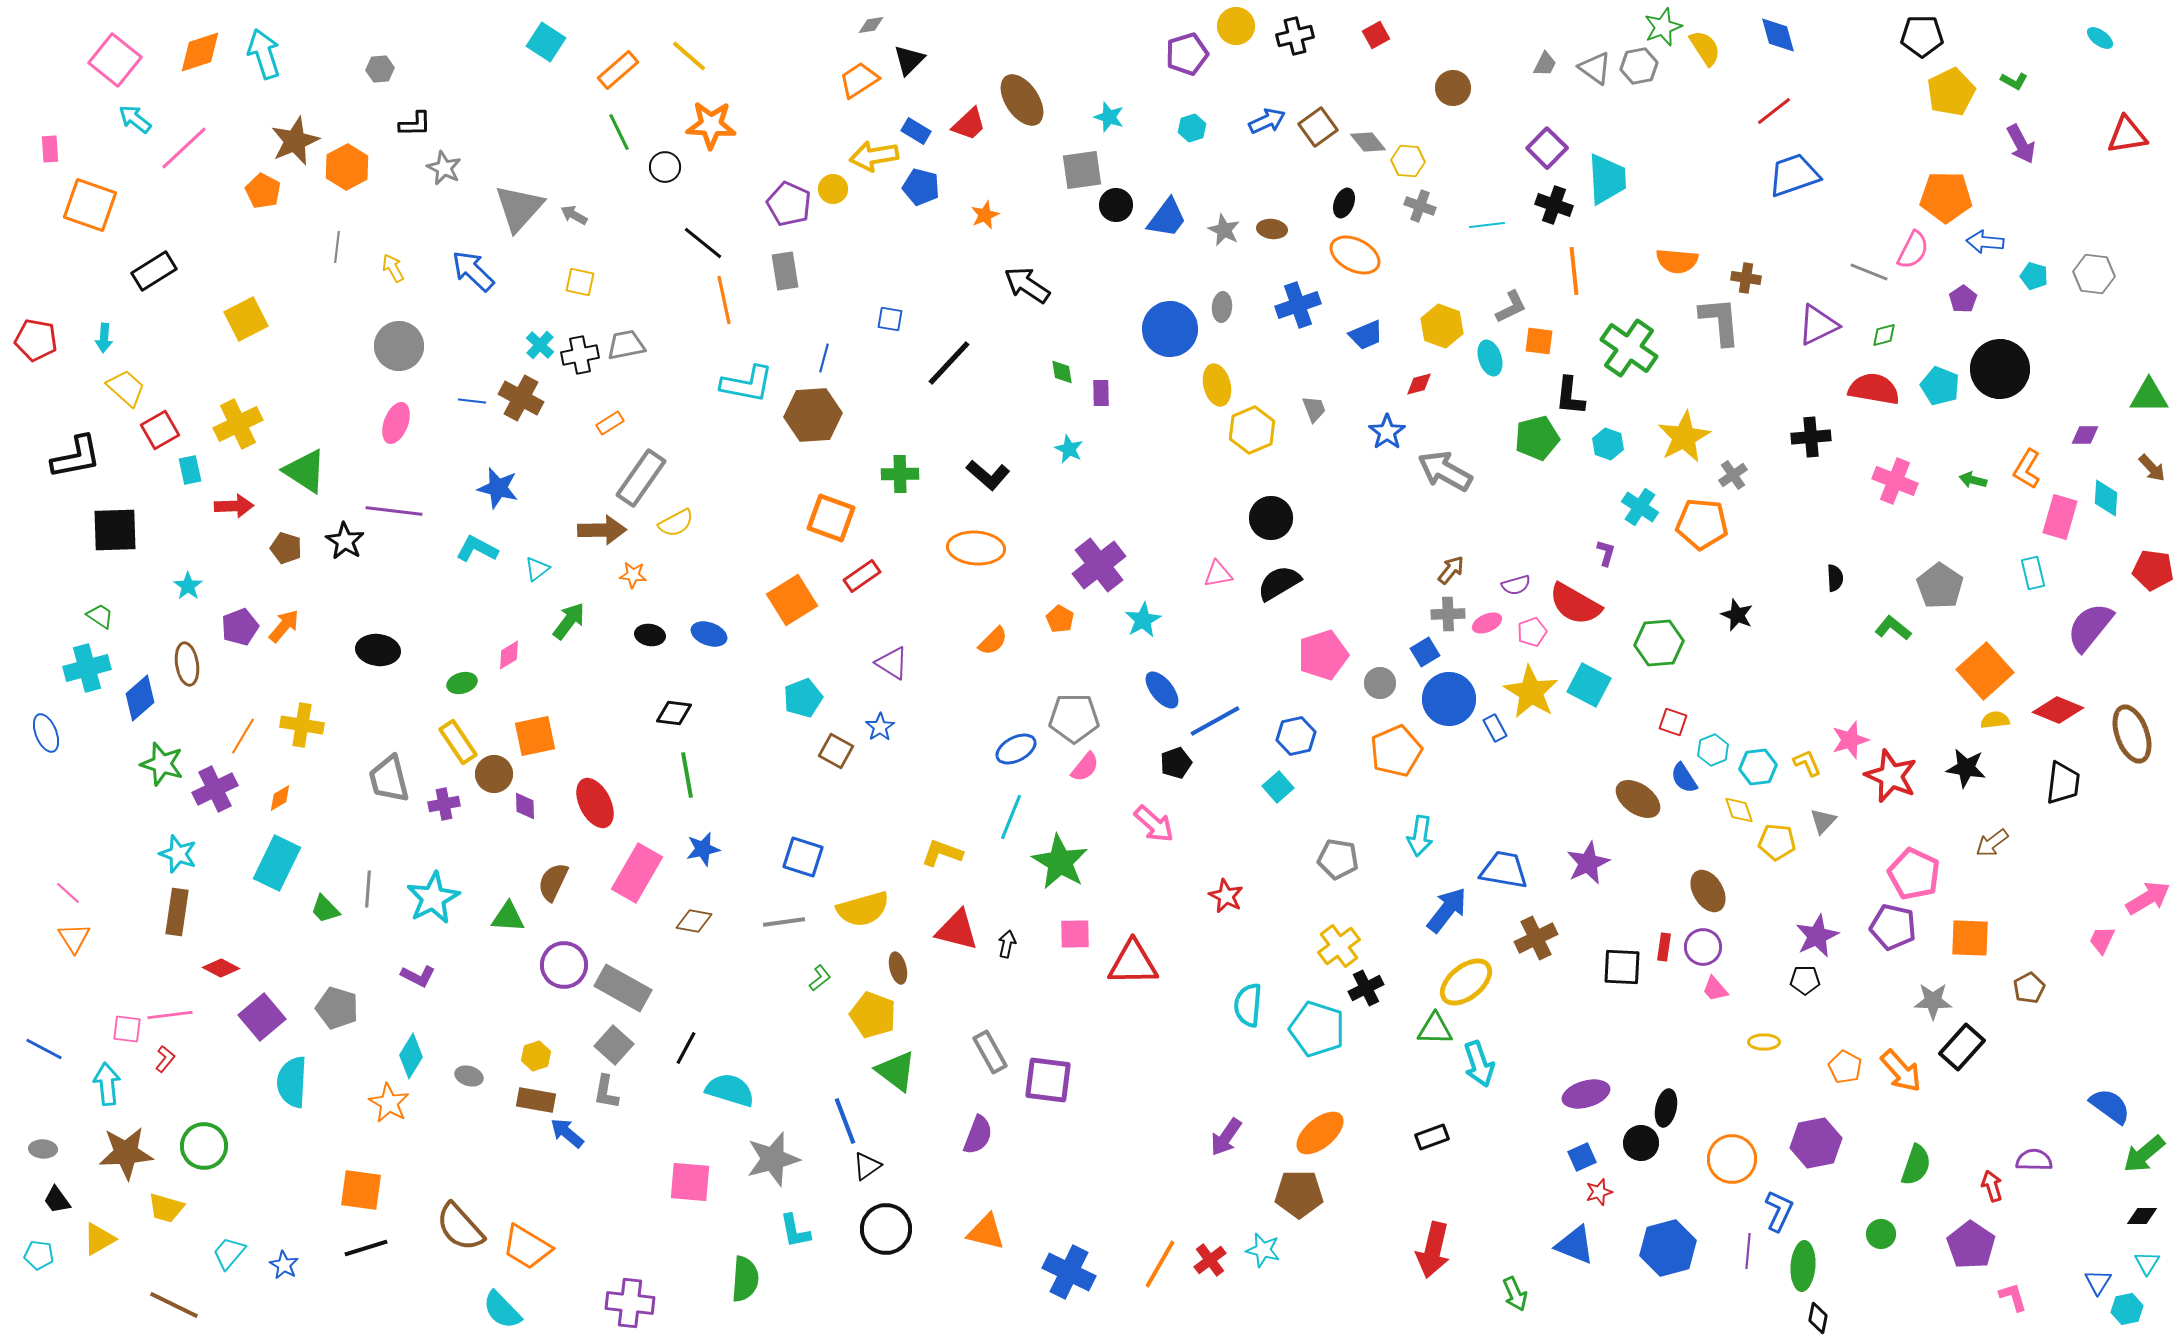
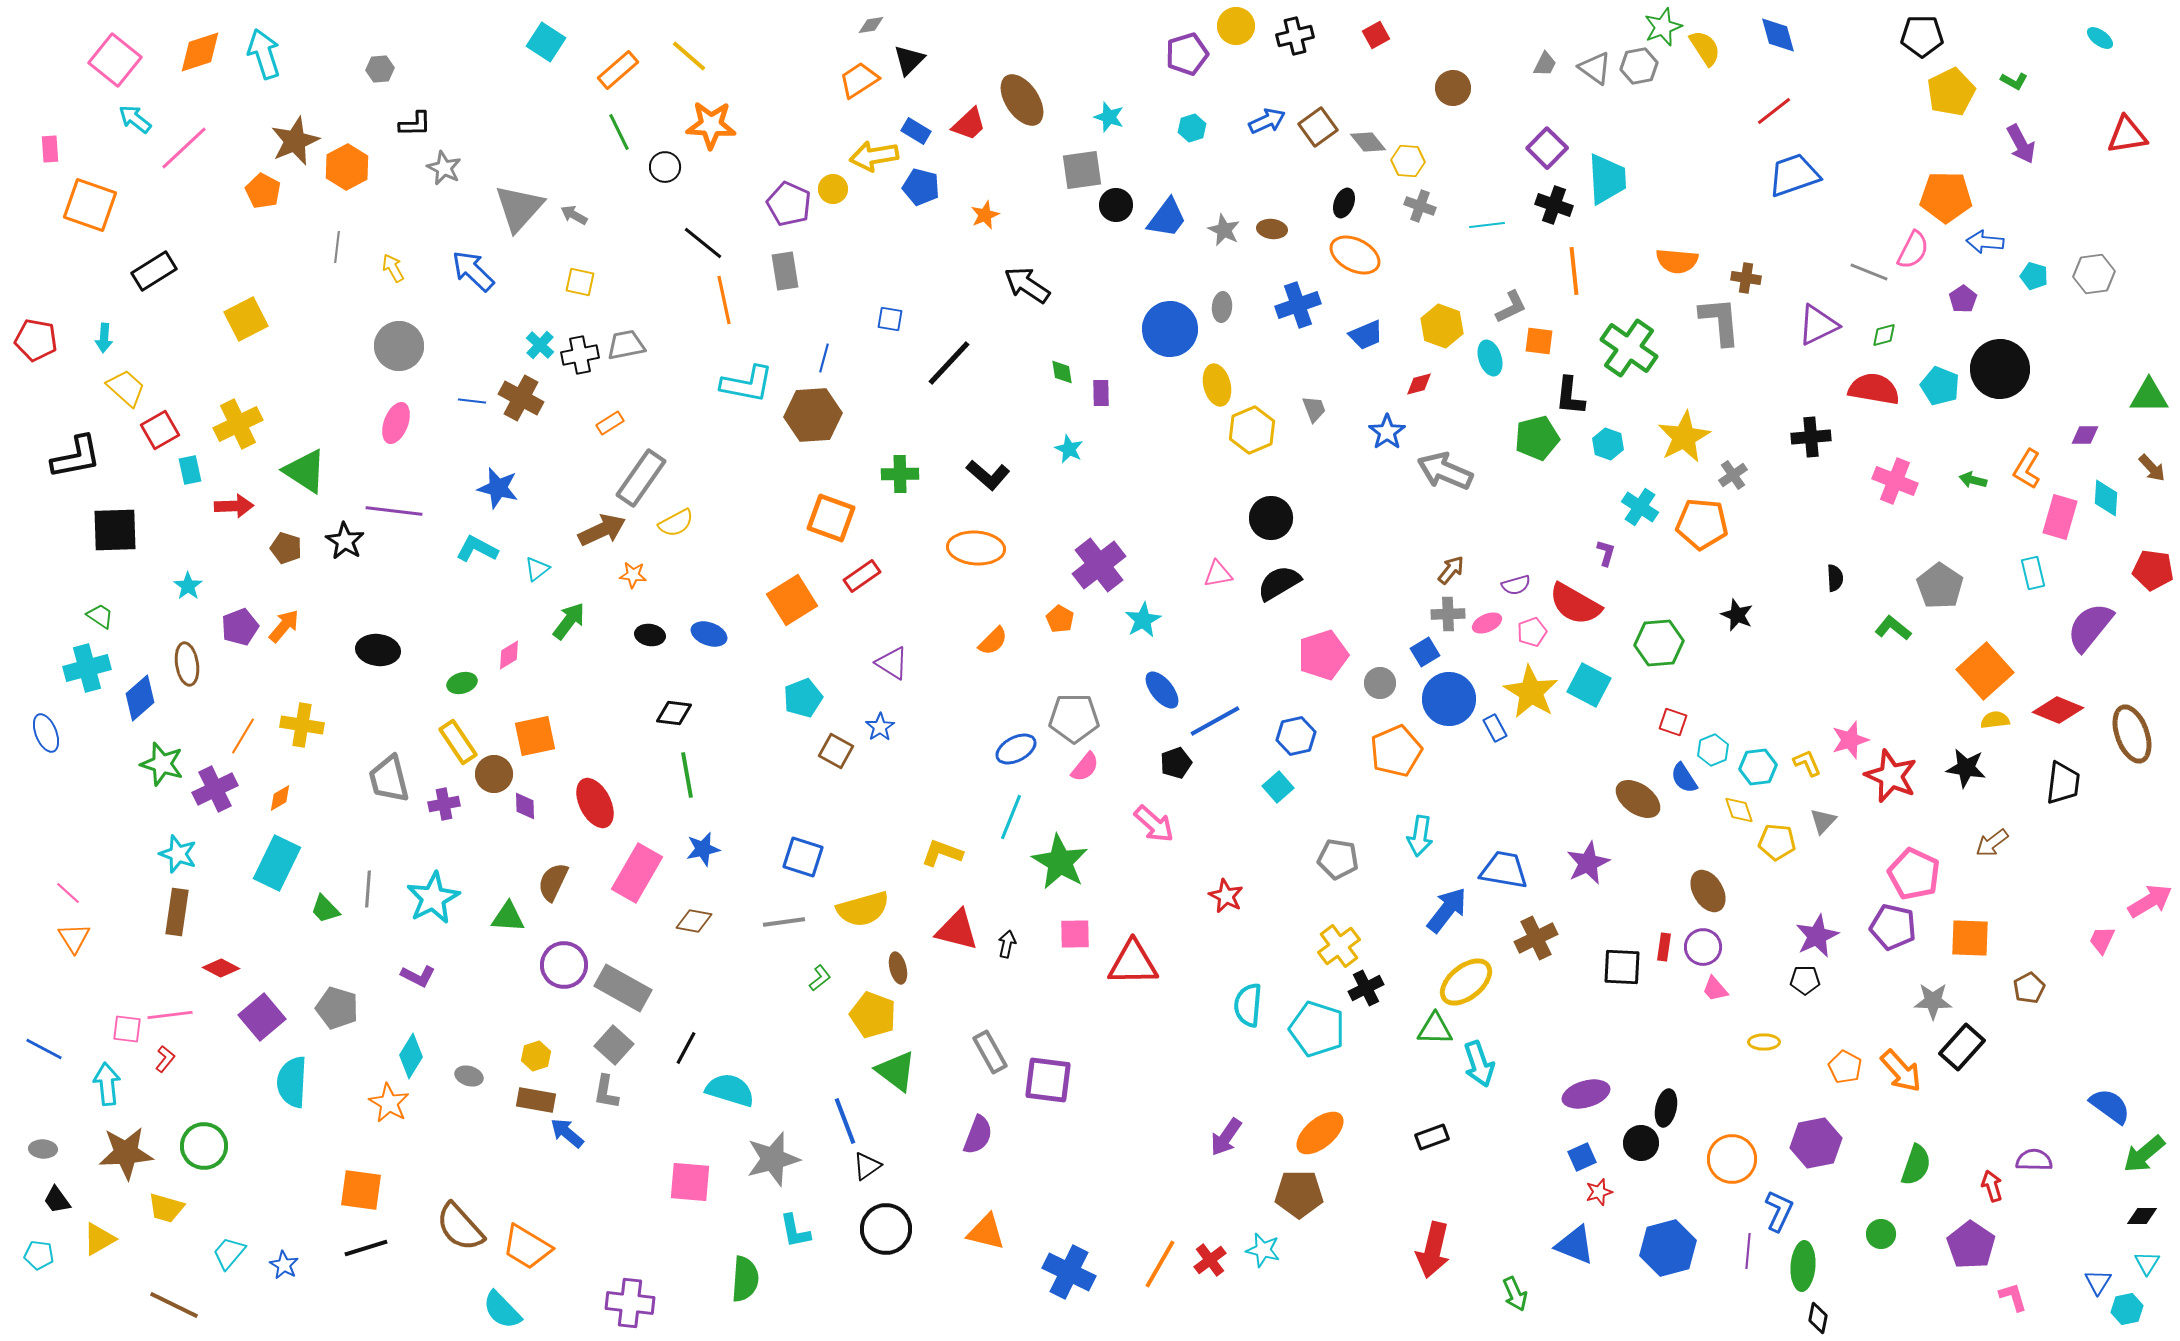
gray hexagon at (2094, 274): rotated 15 degrees counterclockwise
gray arrow at (1445, 471): rotated 6 degrees counterclockwise
brown arrow at (602, 530): rotated 24 degrees counterclockwise
pink arrow at (2148, 898): moved 2 px right, 3 px down
